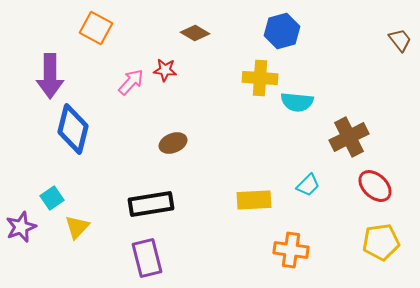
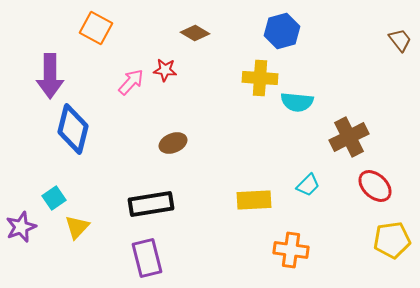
cyan square: moved 2 px right
yellow pentagon: moved 11 px right, 2 px up
